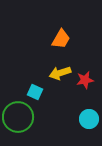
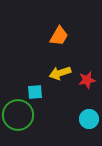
orange trapezoid: moved 2 px left, 3 px up
red star: moved 2 px right
cyan square: rotated 28 degrees counterclockwise
green circle: moved 2 px up
